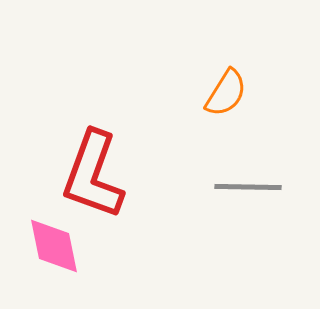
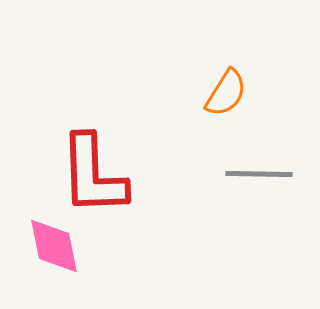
red L-shape: rotated 22 degrees counterclockwise
gray line: moved 11 px right, 13 px up
